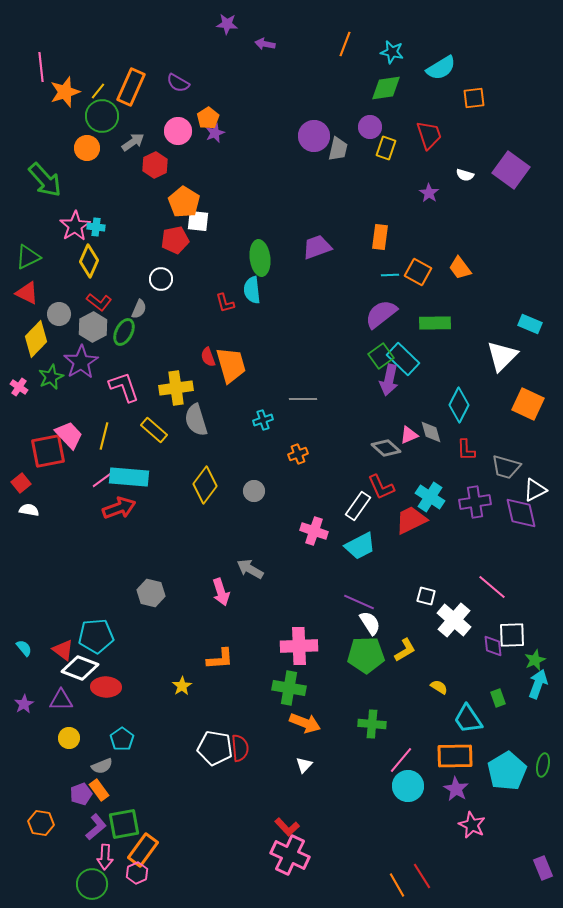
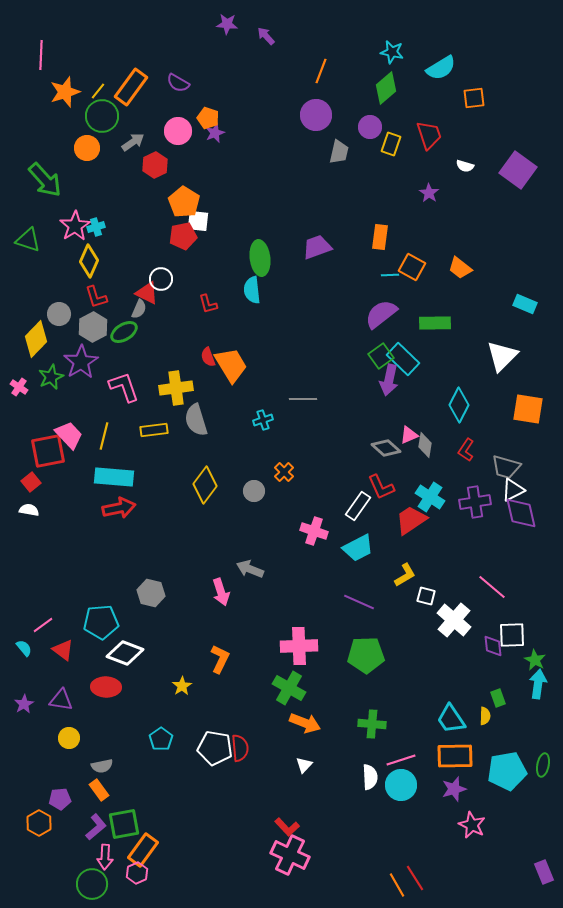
purple arrow at (265, 44): moved 1 px right, 8 px up; rotated 36 degrees clockwise
orange line at (345, 44): moved 24 px left, 27 px down
pink line at (41, 67): moved 12 px up; rotated 8 degrees clockwise
orange rectangle at (131, 87): rotated 12 degrees clockwise
green diamond at (386, 88): rotated 32 degrees counterclockwise
orange pentagon at (208, 118): rotated 20 degrees counterclockwise
purple circle at (314, 136): moved 2 px right, 21 px up
yellow rectangle at (386, 148): moved 5 px right, 4 px up
gray trapezoid at (338, 149): moved 1 px right, 3 px down
purple square at (511, 170): moved 7 px right
white semicircle at (465, 175): moved 9 px up
cyan cross at (96, 227): rotated 24 degrees counterclockwise
red pentagon at (175, 240): moved 8 px right, 4 px up
green triangle at (28, 257): moved 17 px up; rotated 44 degrees clockwise
orange trapezoid at (460, 268): rotated 15 degrees counterclockwise
orange square at (418, 272): moved 6 px left, 5 px up
red triangle at (27, 293): moved 120 px right
red L-shape at (99, 302): moved 3 px left, 5 px up; rotated 35 degrees clockwise
red L-shape at (225, 303): moved 17 px left, 1 px down
cyan rectangle at (530, 324): moved 5 px left, 20 px up
green ellipse at (124, 332): rotated 32 degrees clockwise
orange trapezoid at (231, 365): rotated 15 degrees counterclockwise
orange square at (528, 404): moved 5 px down; rotated 16 degrees counterclockwise
yellow rectangle at (154, 430): rotated 48 degrees counterclockwise
gray diamond at (431, 432): moved 6 px left, 13 px down; rotated 25 degrees clockwise
red L-shape at (466, 450): rotated 35 degrees clockwise
orange cross at (298, 454): moved 14 px left, 18 px down; rotated 24 degrees counterclockwise
cyan rectangle at (129, 477): moved 15 px left
pink line at (102, 480): moved 59 px left, 145 px down
red square at (21, 483): moved 10 px right, 1 px up
white triangle at (535, 490): moved 22 px left
red arrow at (119, 508): rotated 8 degrees clockwise
red trapezoid at (411, 520): rotated 8 degrees counterclockwise
cyan trapezoid at (360, 546): moved 2 px left, 2 px down
gray arrow at (250, 569): rotated 8 degrees counterclockwise
white semicircle at (370, 623): moved 154 px down; rotated 30 degrees clockwise
cyan pentagon at (96, 636): moved 5 px right, 14 px up
yellow L-shape at (405, 650): moved 75 px up
orange L-shape at (220, 659): rotated 60 degrees counterclockwise
green star at (535, 660): rotated 20 degrees counterclockwise
white diamond at (80, 668): moved 45 px right, 15 px up
cyan arrow at (538, 684): rotated 12 degrees counterclockwise
yellow semicircle at (439, 687): moved 46 px right, 29 px down; rotated 60 degrees clockwise
green cross at (289, 688): rotated 20 degrees clockwise
purple triangle at (61, 700): rotated 10 degrees clockwise
cyan trapezoid at (468, 719): moved 17 px left
cyan pentagon at (122, 739): moved 39 px right
pink line at (401, 760): rotated 32 degrees clockwise
gray semicircle at (102, 766): rotated 10 degrees clockwise
cyan pentagon at (507, 771): rotated 21 degrees clockwise
cyan circle at (408, 786): moved 7 px left, 1 px up
purple star at (456, 789): moved 2 px left; rotated 25 degrees clockwise
purple pentagon at (81, 794): moved 21 px left, 5 px down; rotated 15 degrees clockwise
orange hexagon at (41, 823): moved 2 px left; rotated 20 degrees clockwise
purple rectangle at (543, 868): moved 1 px right, 4 px down
red line at (422, 876): moved 7 px left, 2 px down
